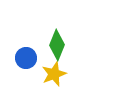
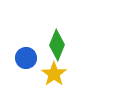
yellow star: rotated 15 degrees counterclockwise
